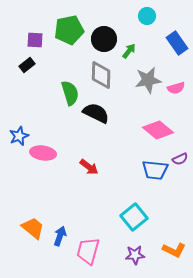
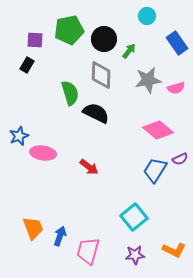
black rectangle: rotated 21 degrees counterclockwise
blue trapezoid: rotated 116 degrees clockwise
orange trapezoid: rotated 30 degrees clockwise
